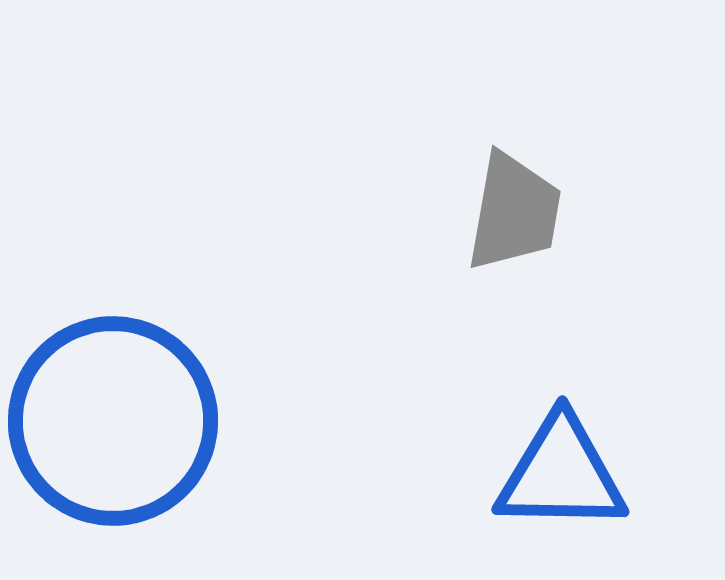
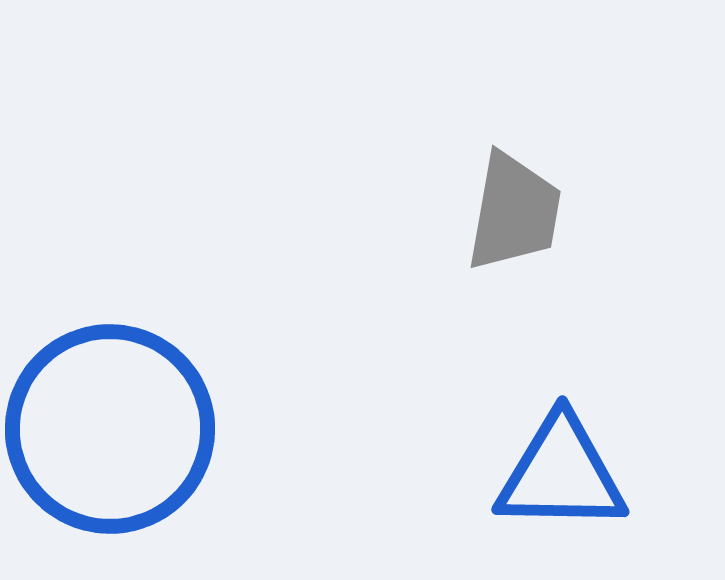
blue circle: moved 3 px left, 8 px down
